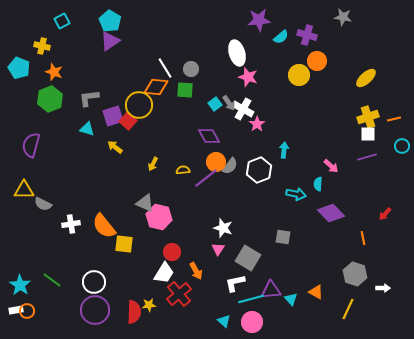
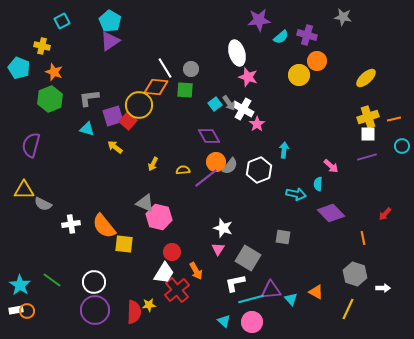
red cross at (179, 294): moved 2 px left, 4 px up
